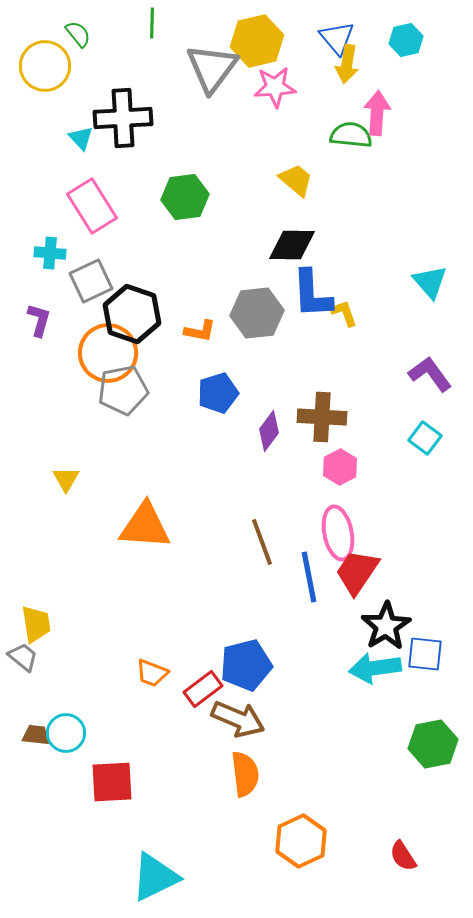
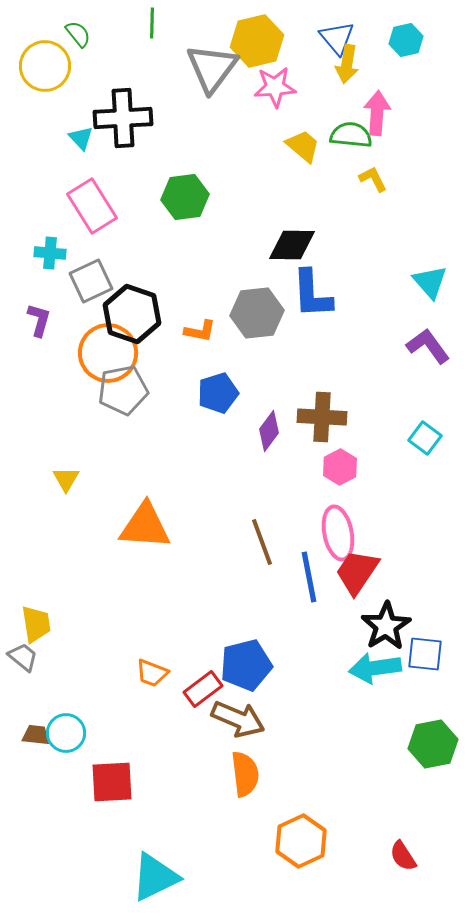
yellow trapezoid at (296, 180): moved 7 px right, 34 px up
yellow L-shape at (344, 313): moved 29 px right, 134 px up; rotated 8 degrees counterclockwise
purple L-shape at (430, 374): moved 2 px left, 28 px up
